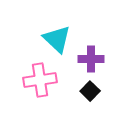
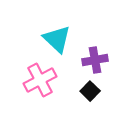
purple cross: moved 4 px right, 1 px down; rotated 10 degrees counterclockwise
pink cross: rotated 20 degrees counterclockwise
